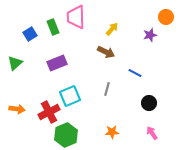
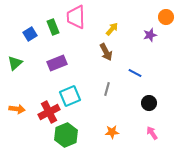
brown arrow: rotated 36 degrees clockwise
